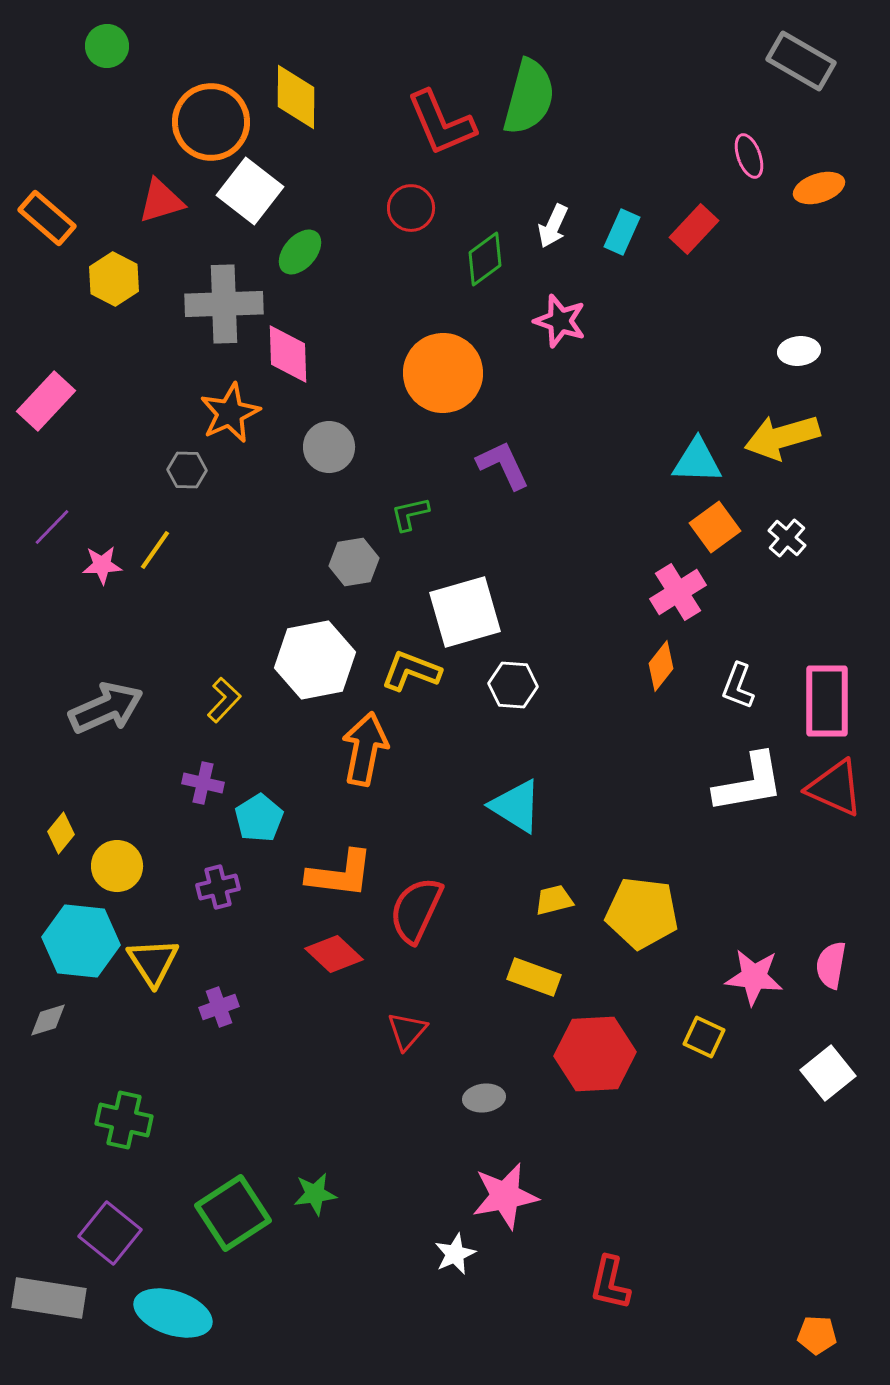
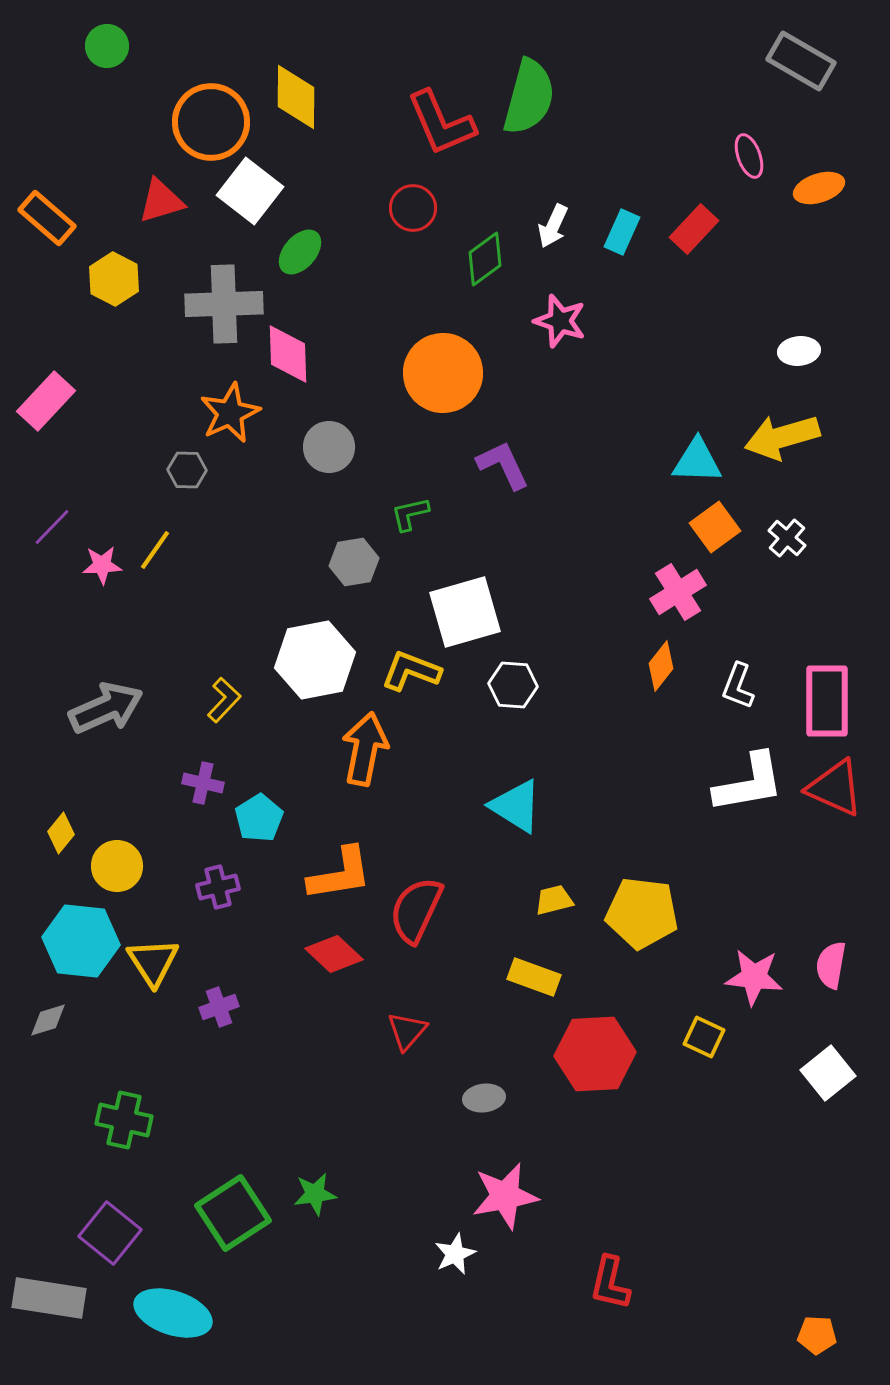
red circle at (411, 208): moved 2 px right
orange L-shape at (340, 874): rotated 16 degrees counterclockwise
